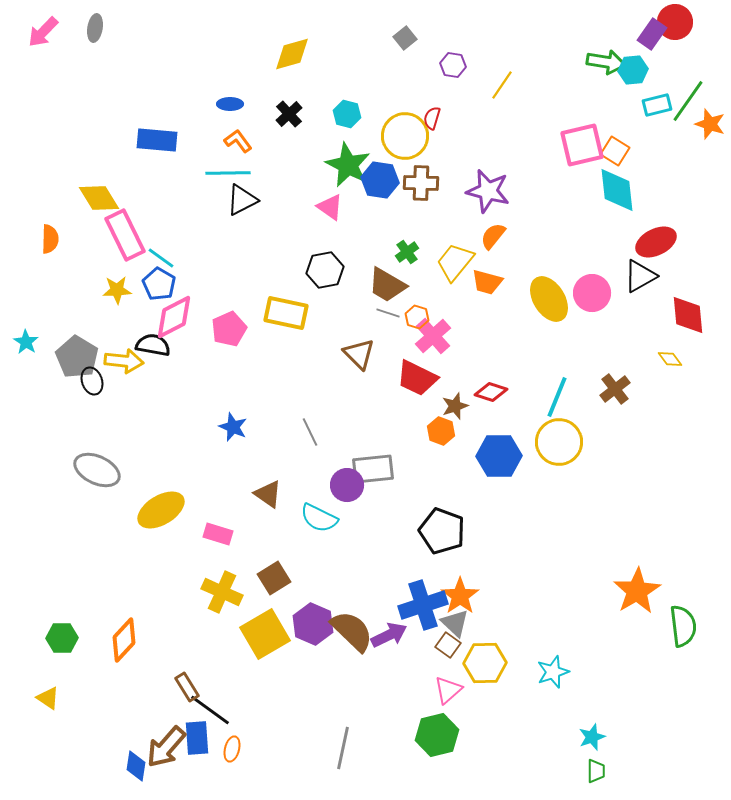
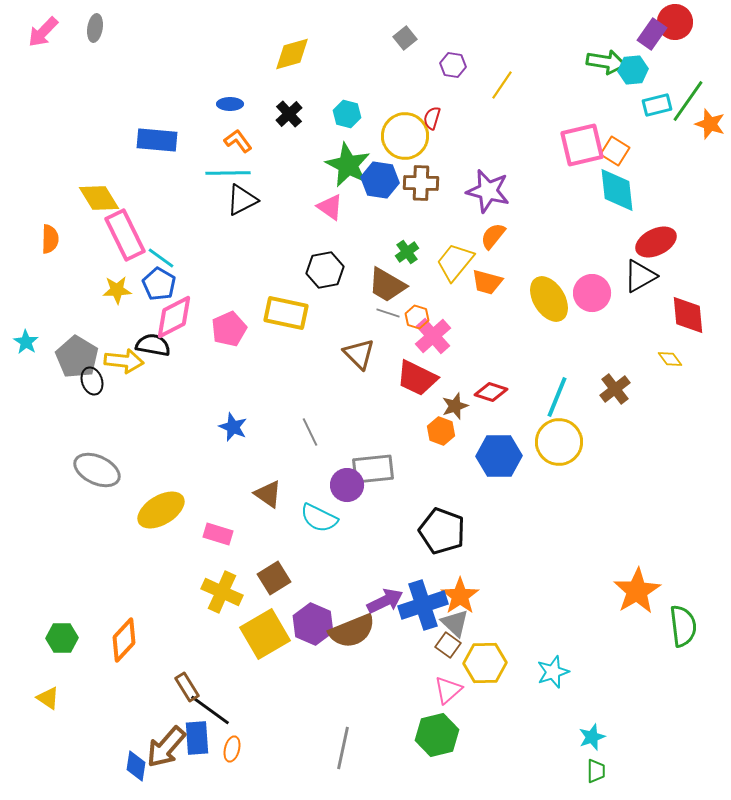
brown semicircle at (352, 631): rotated 114 degrees clockwise
purple arrow at (389, 635): moved 4 px left, 34 px up
